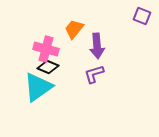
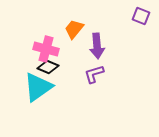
purple square: moved 1 px left
